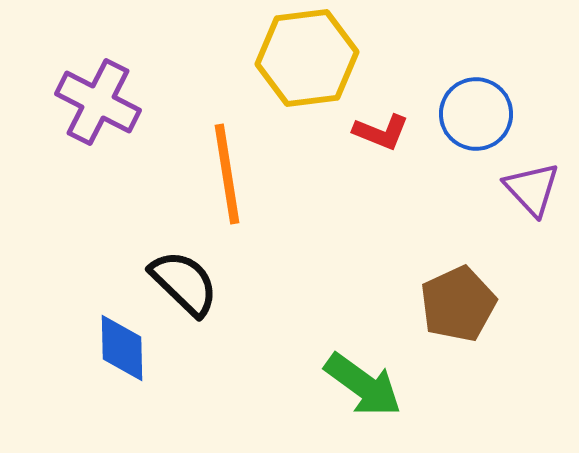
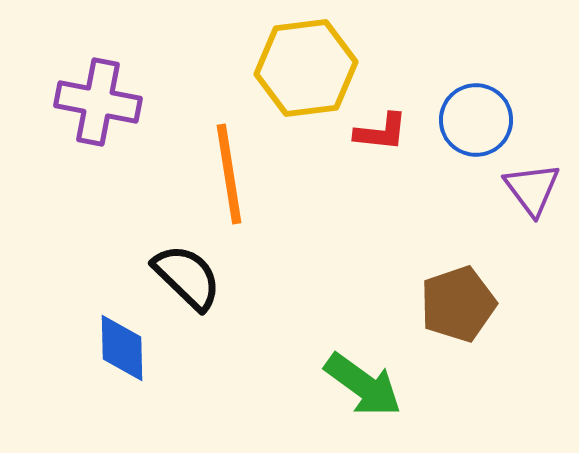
yellow hexagon: moved 1 px left, 10 px down
purple cross: rotated 16 degrees counterclockwise
blue circle: moved 6 px down
red L-shape: rotated 16 degrees counterclockwise
orange line: moved 2 px right
purple triangle: rotated 6 degrees clockwise
black semicircle: moved 3 px right, 6 px up
brown pentagon: rotated 6 degrees clockwise
